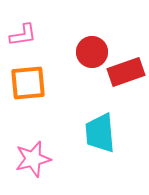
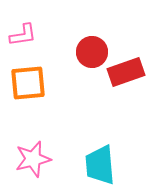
cyan trapezoid: moved 32 px down
